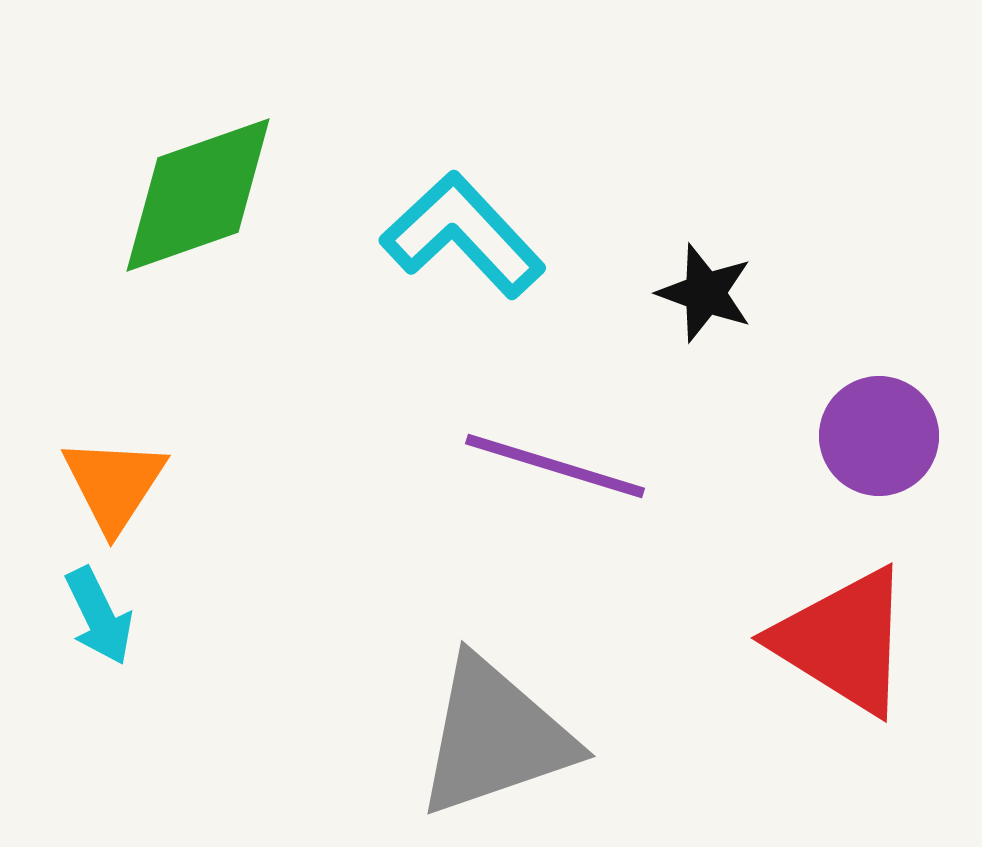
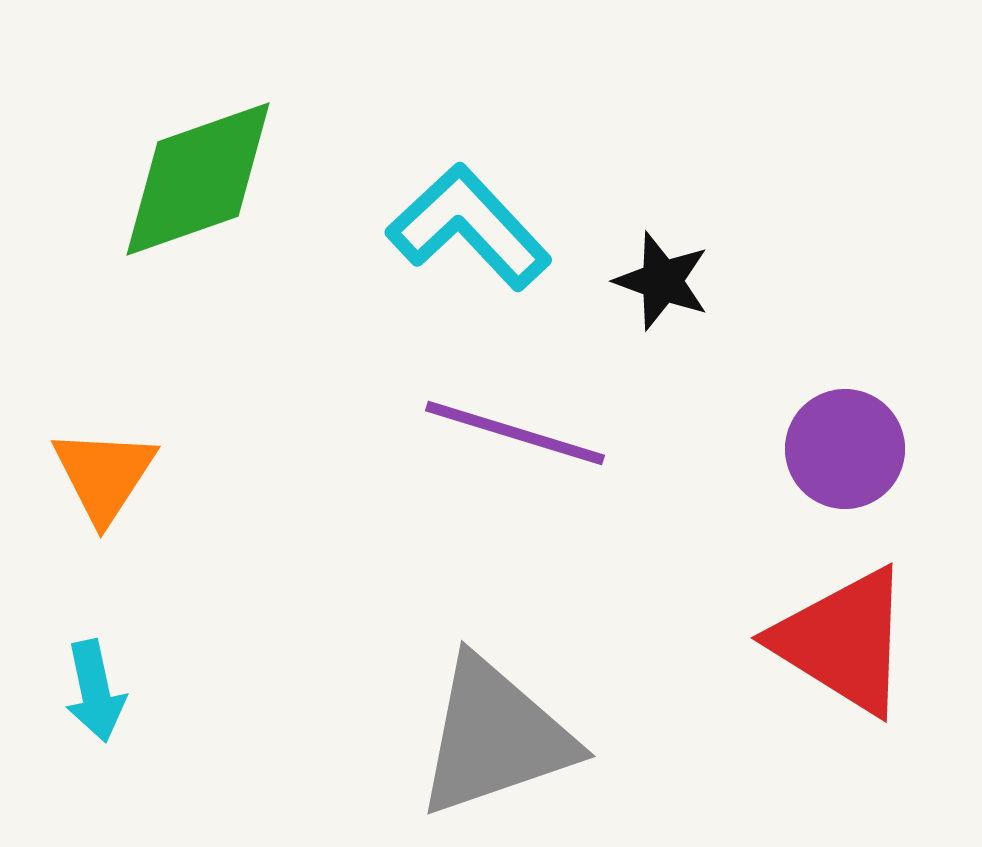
green diamond: moved 16 px up
cyan L-shape: moved 6 px right, 8 px up
black star: moved 43 px left, 12 px up
purple circle: moved 34 px left, 13 px down
purple line: moved 40 px left, 33 px up
orange triangle: moved 10 px left, 9 px up
cyan arrow: moved 4 px left, 75 px down; rotated 14 degrees clockwise
